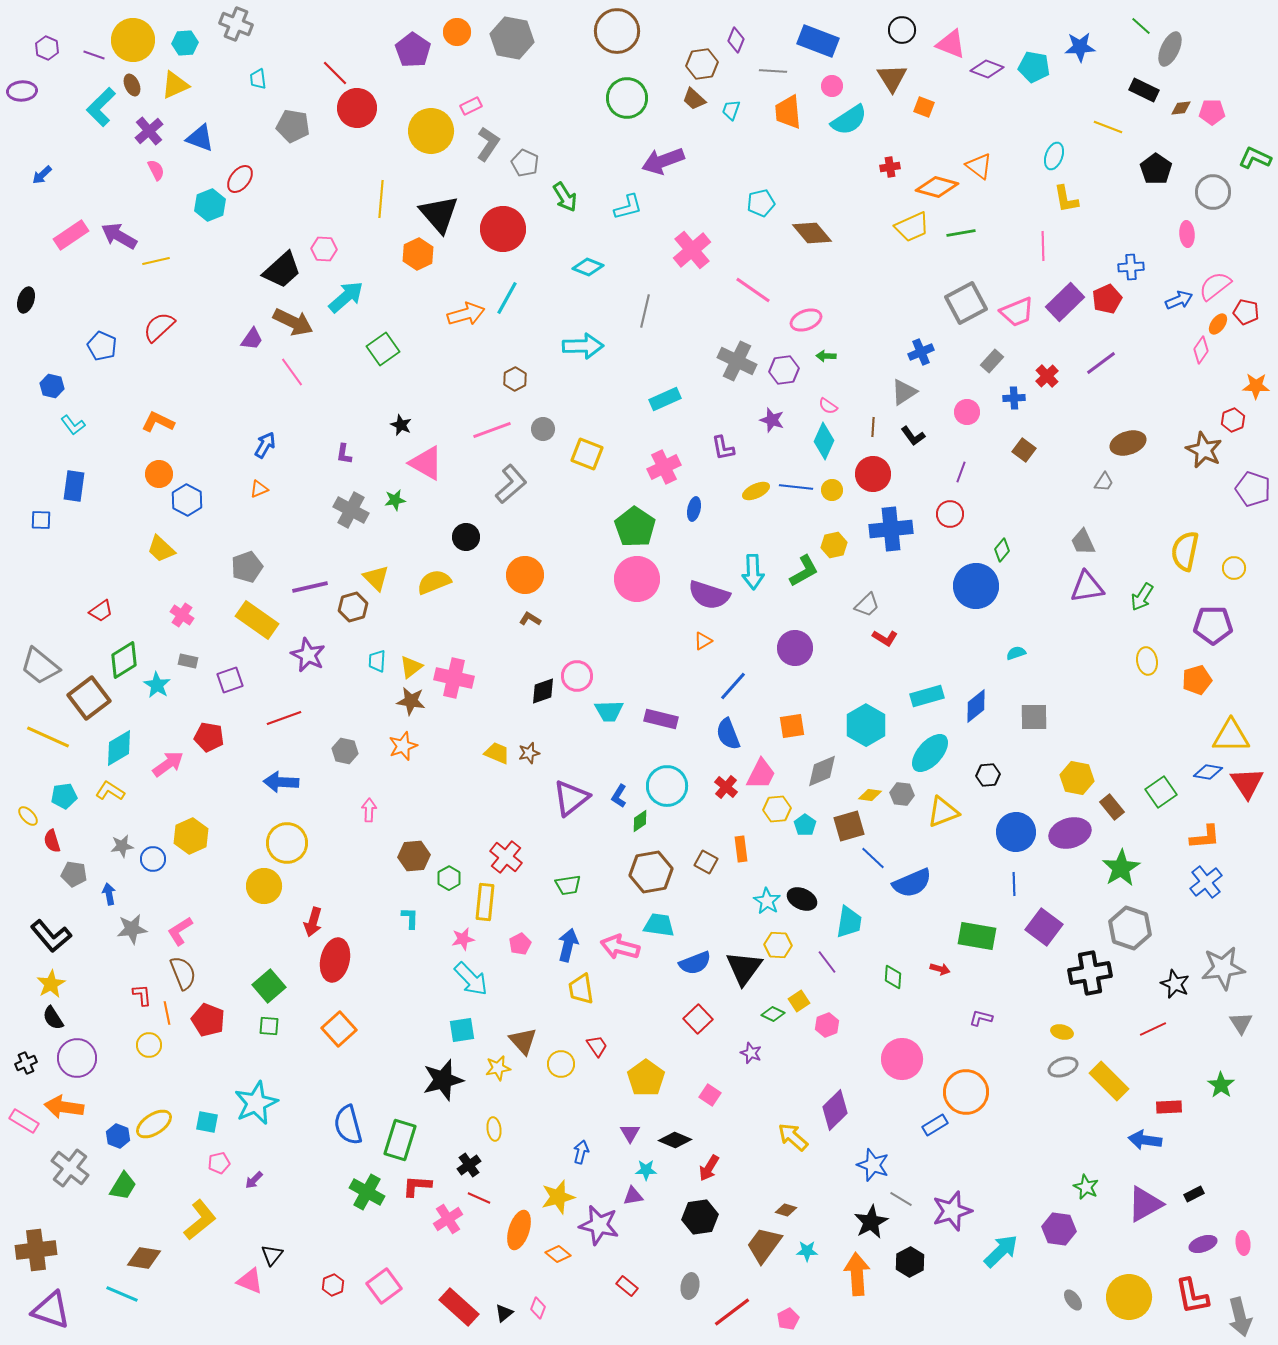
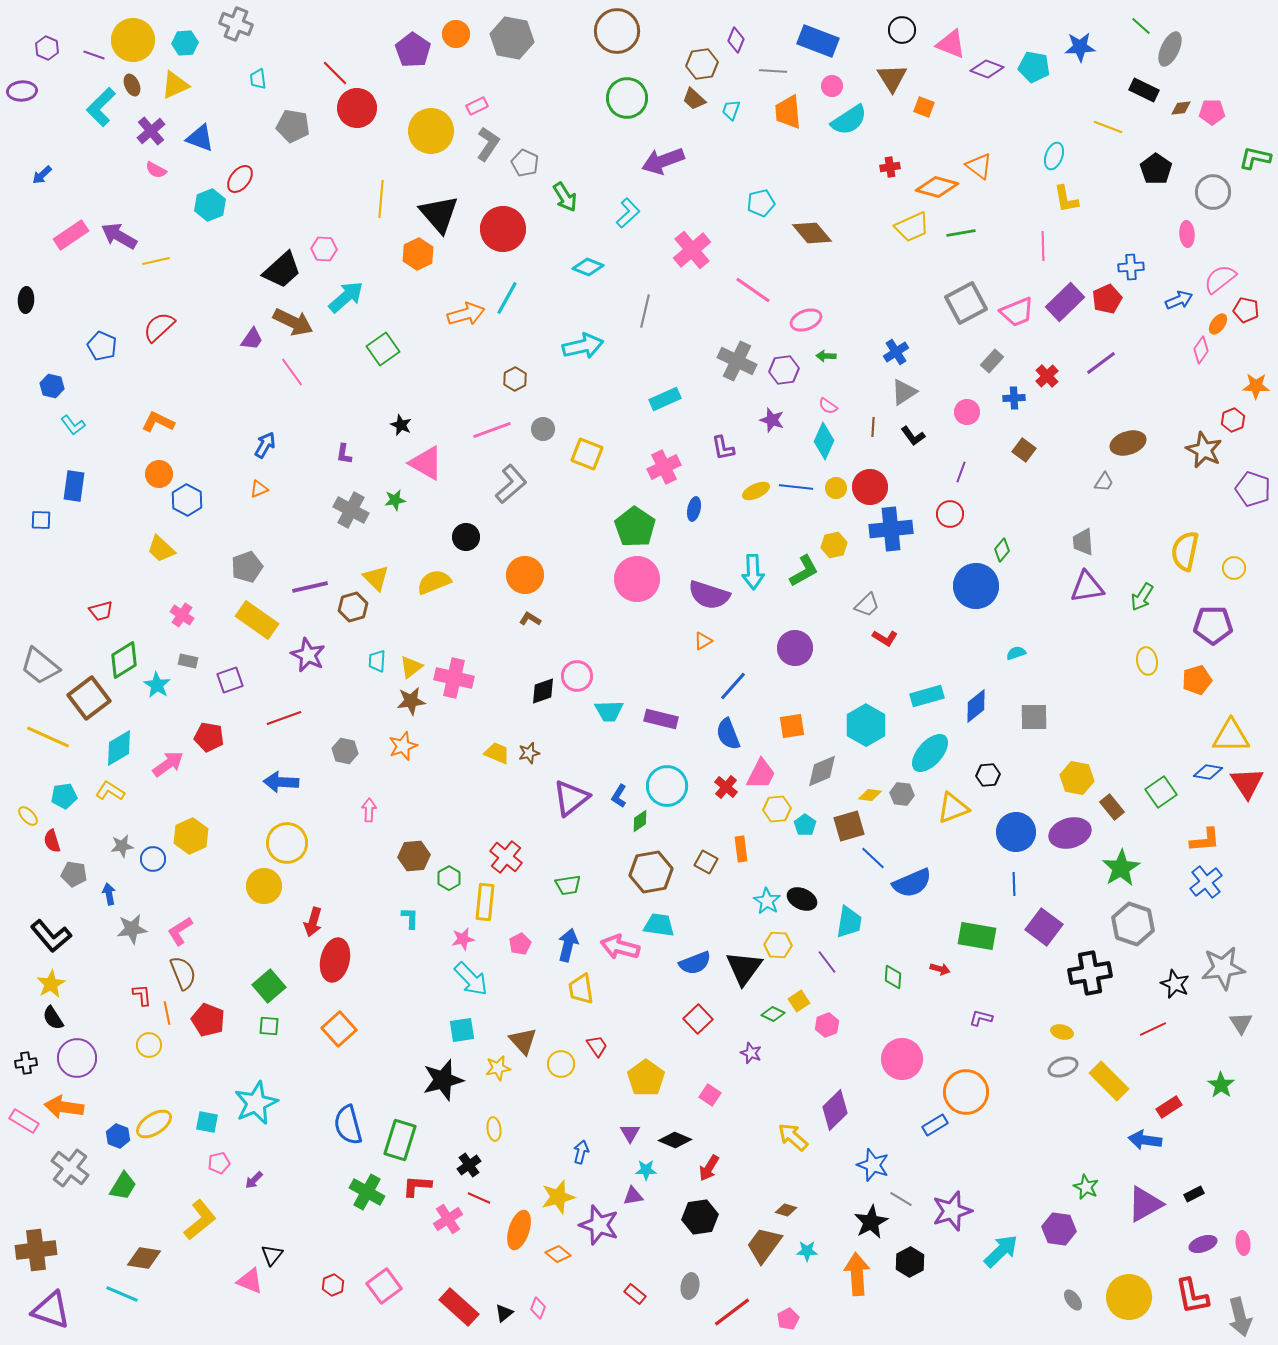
orange circle at (457, 32): moved 1 px left, 2 px down
pink rectangle at (471, 106): moved 6 px right
purple cross at (149, 131): moved 2 px right
green L-shape at (1255, 158): rotated 12 degrees counterclockwise
pink semicircle at (156, 170): rotated 145 degrees clockwise
cyan L-shape at (628, 207): moved 6 px down; rotated 28 degrees counterclockwise
pink semicircle at (1215, 286): moved 5 px right, 7 px up
black ellipse at (26, 300): rotated 15 degrees counterclockwise
red pentagon at (1246, 312): moved 2 px up
cyan arrow at (583, 346): rotated 12 degrees counterclockwise
blue cross at (921, 352): moved 25 px left; rotated 10 degrees counterclockwise
red circle at (873, 474): moved 3 px left, 13 px down
yellow circle at (832, 490): moved 4 px right, 2 px up
gray trapezoid at (1083, 542): rotated 20 degrees clockwise
red trapezoid at (101, 611): rotated 20 degrees clockwise
brown star at (411, 701): rotated 16 degrees counterclockwise
yellow triangle at (943, 812): moved 10 px right, 4 px up
orange L-shape at (1205, 837): moved 3 px down
gray hexagon at (1130, 928): moved 3 px right, 4 px up
black cross at (26, 1063): rotated 15 degrees clockwise
red rectangle at (1169, 1107): rotated 30 degrees counterclockwise
purple star at (599, 1225): rotated 6 degrees clockwise
red rectangle at (627, 1286): moved 8 px right, 8 px down
